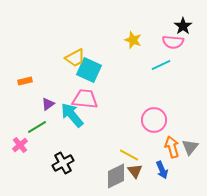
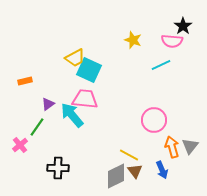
pink semicircle: moved 1 px left, 1 px up
green line: rotated 24 degrees counterclockwise
gray triangle: moved 1 px up
black cross: moved 5 px left, 5 px down; rotated 30 degrees clockwise
